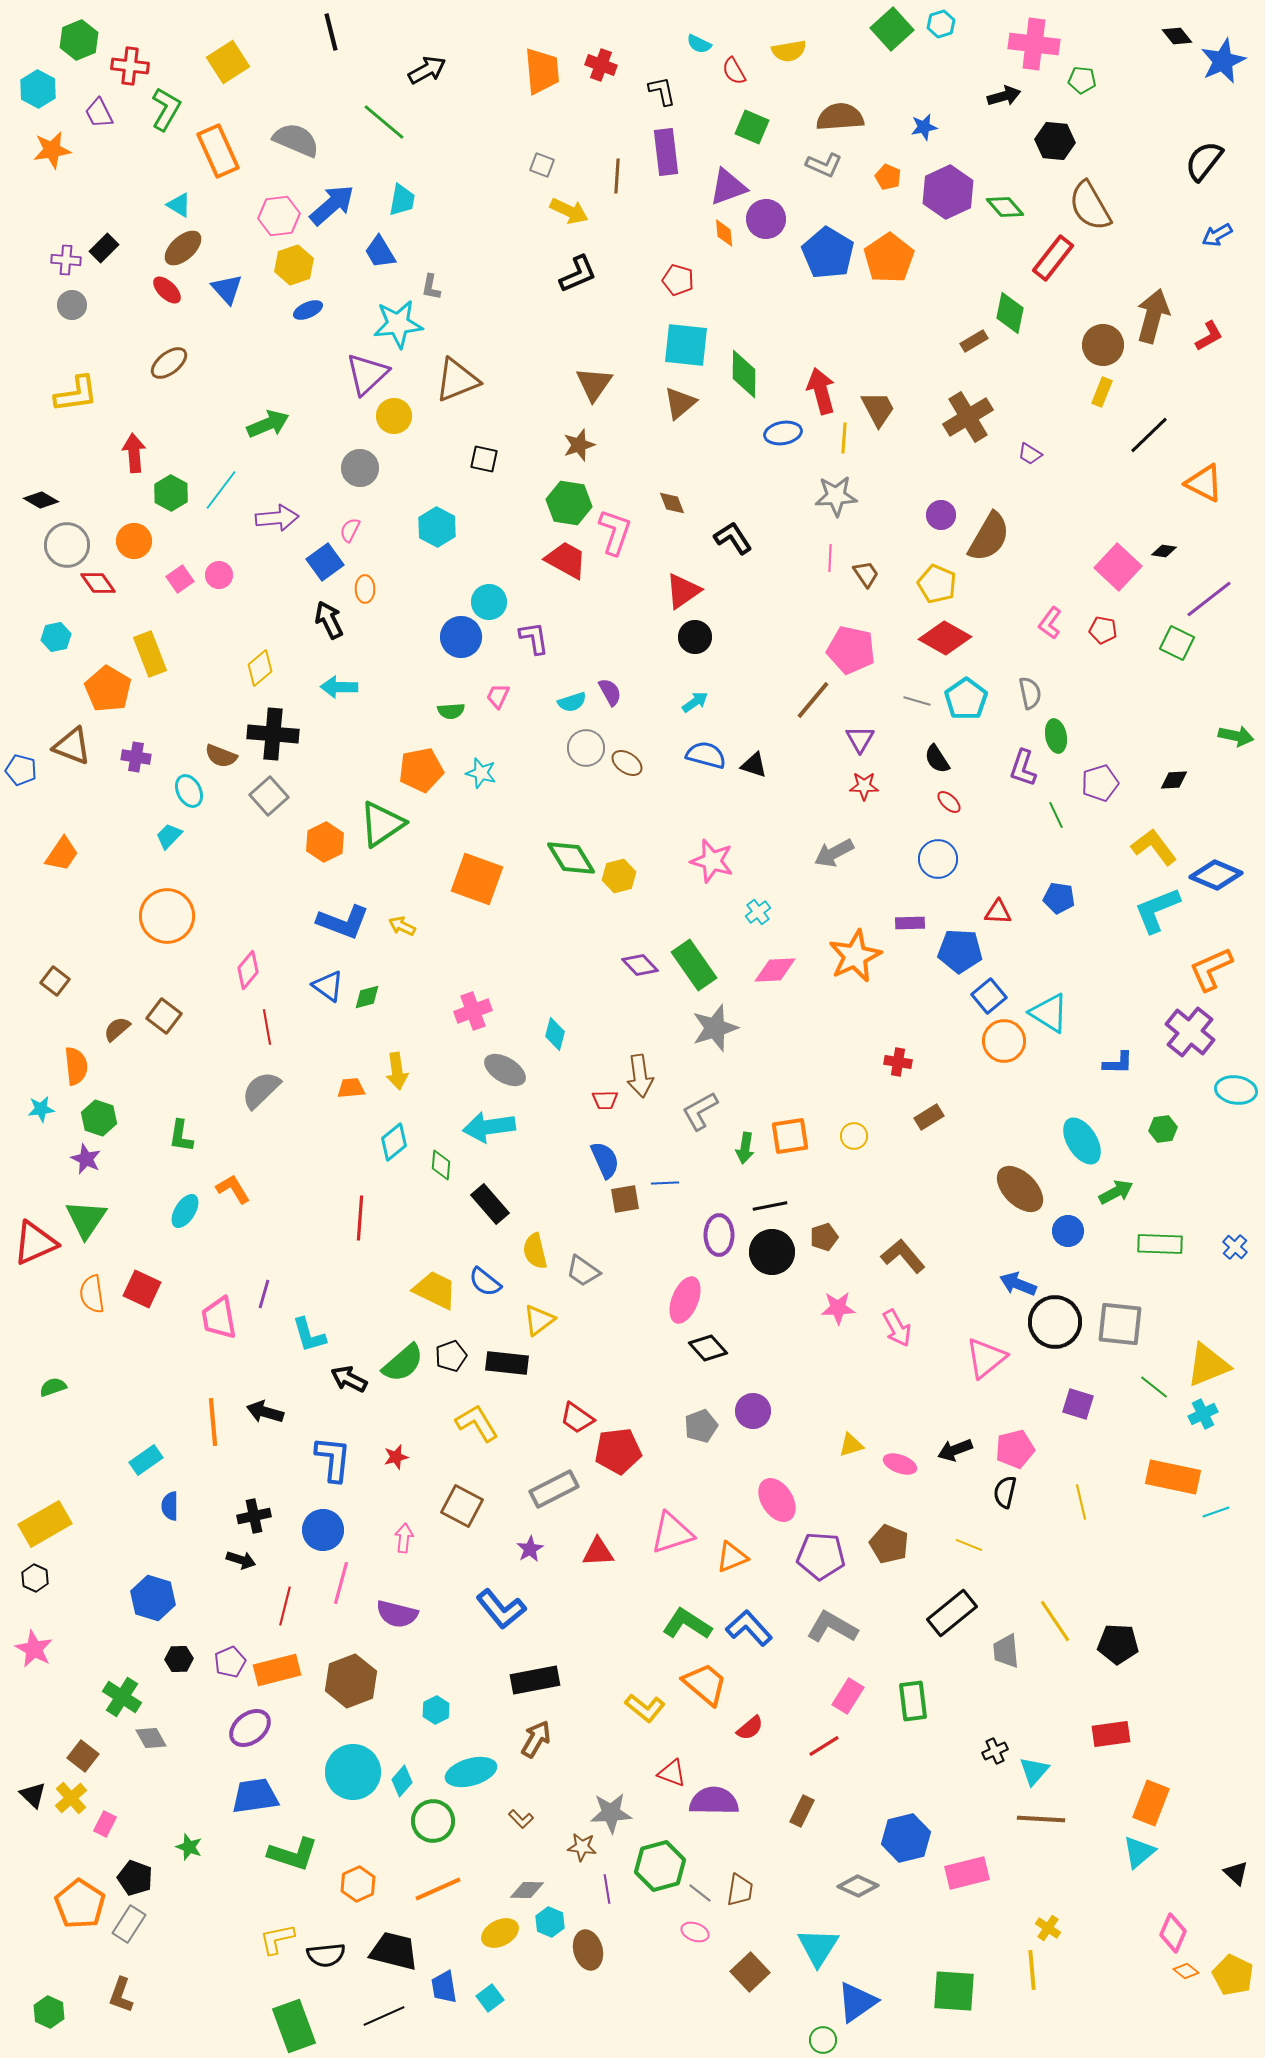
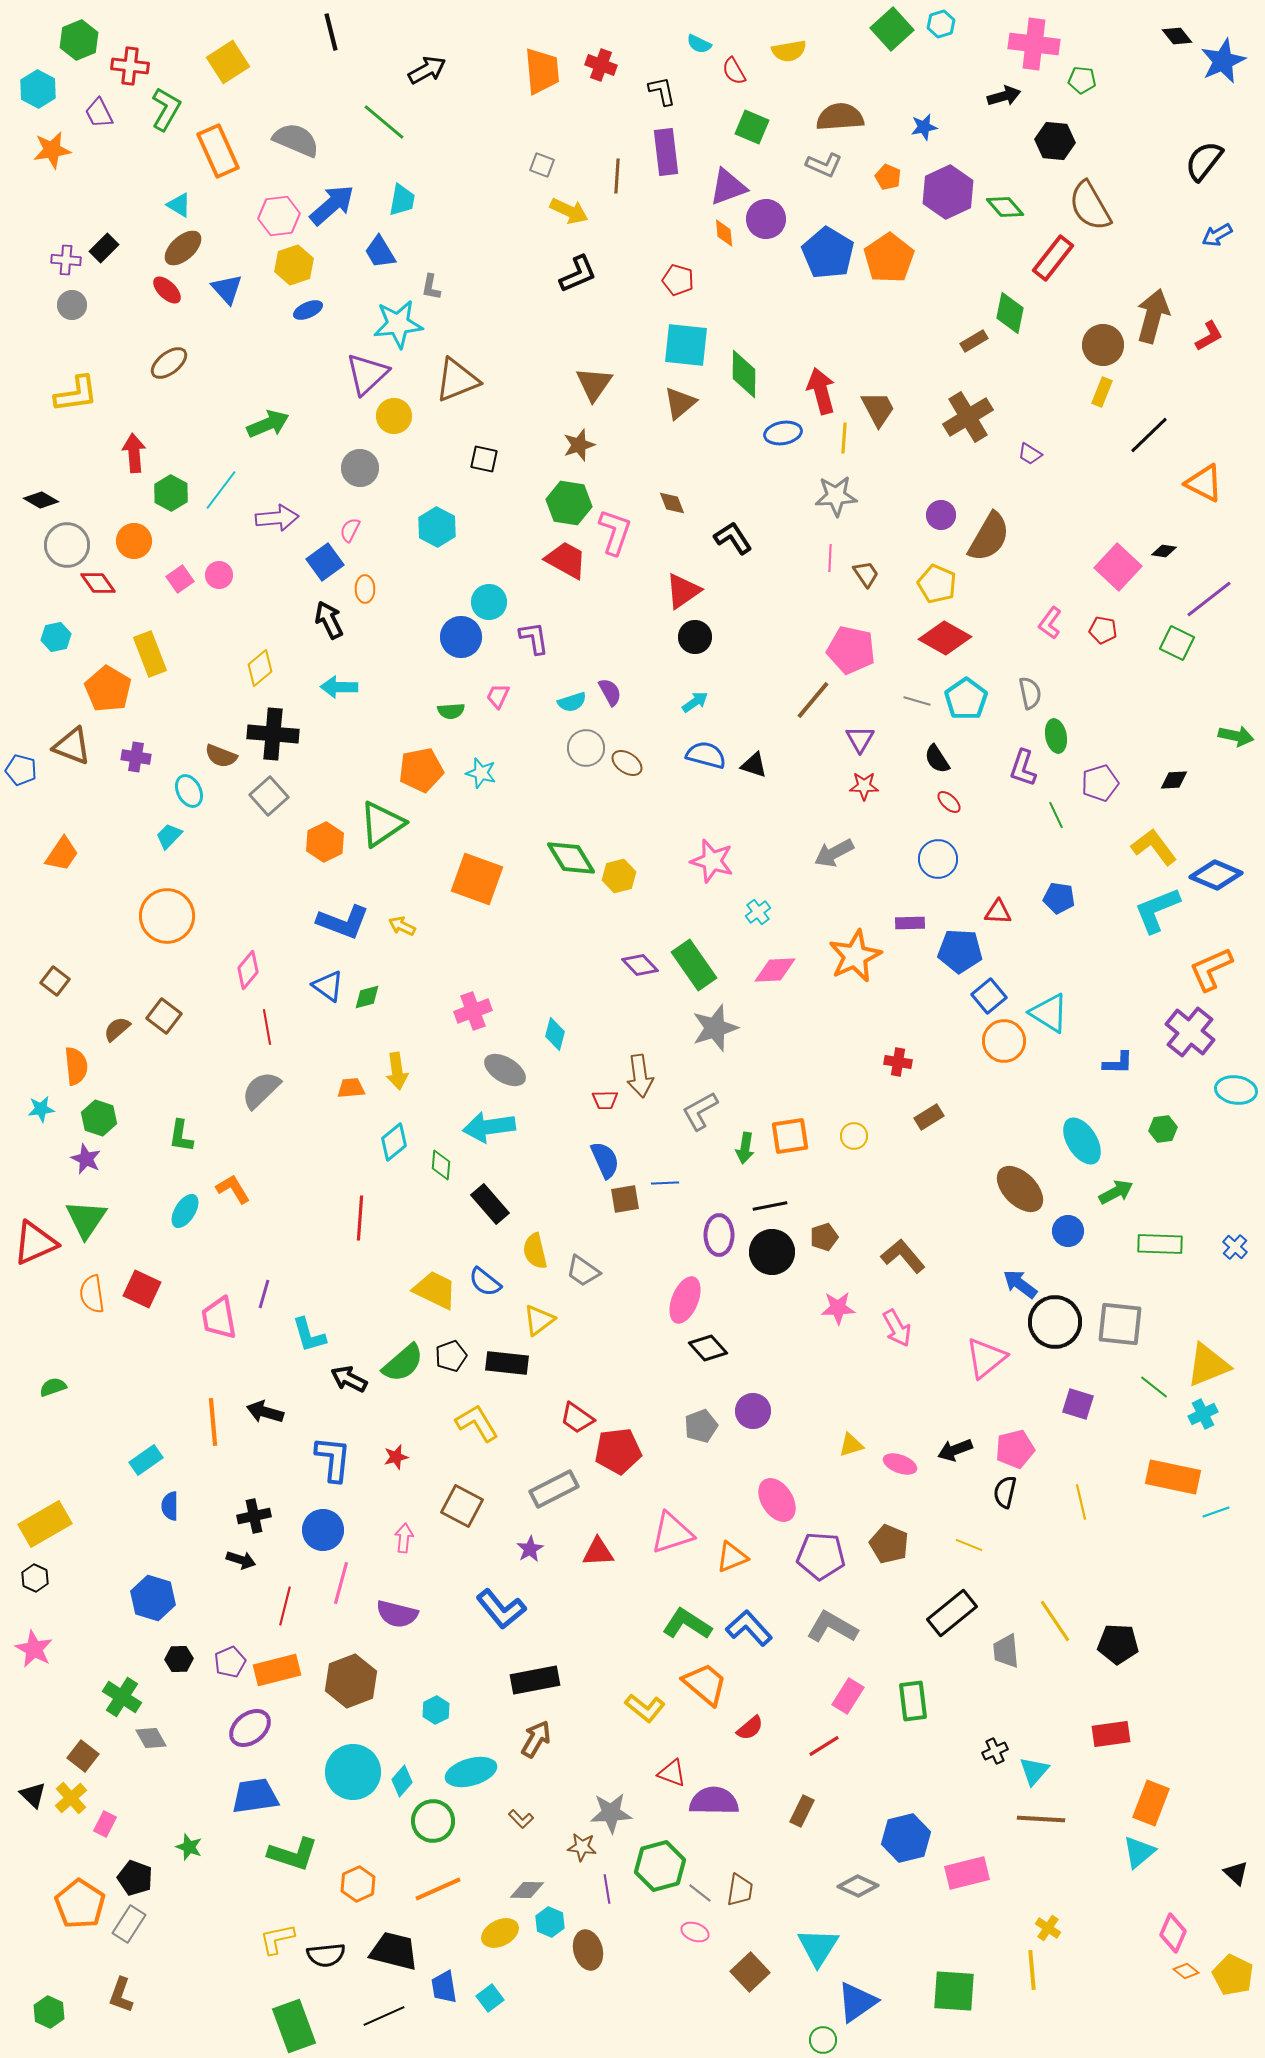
blue arrow at (1018, 1284): moved 2 px right; rotated 15 degrees clockwise
